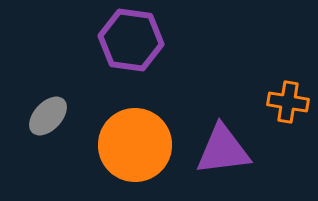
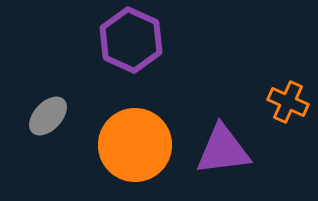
purple hexagon: rotated 16 degrees clockwise
orange cross: rotated 15 degrees clockwise
